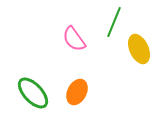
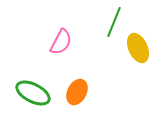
pink semicircle: moved 13 px left, 3 px down; rotated 116 degrees counterclockwise
yellow ellipse: moved 1 px left, 1 px up
green ellipse: rotated 20 degrees counterclockwise
